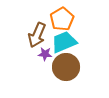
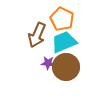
orange pentagon: rotated 15 degrees counterclockwise
purple star: moved 3 px right, 9 px down
